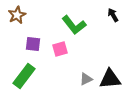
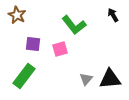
brown star: rotated 18 degrees counterclockwise
gray triangle: rotated 24 degrees counterclockwise
